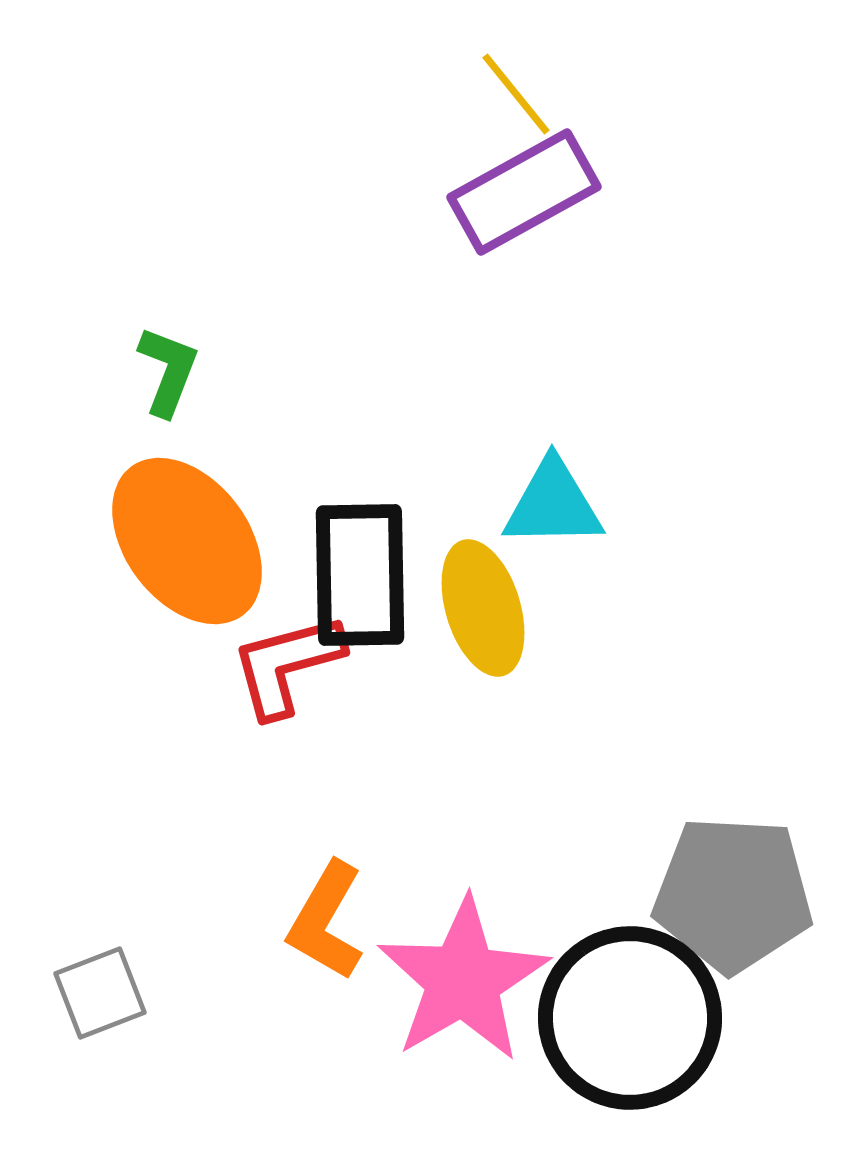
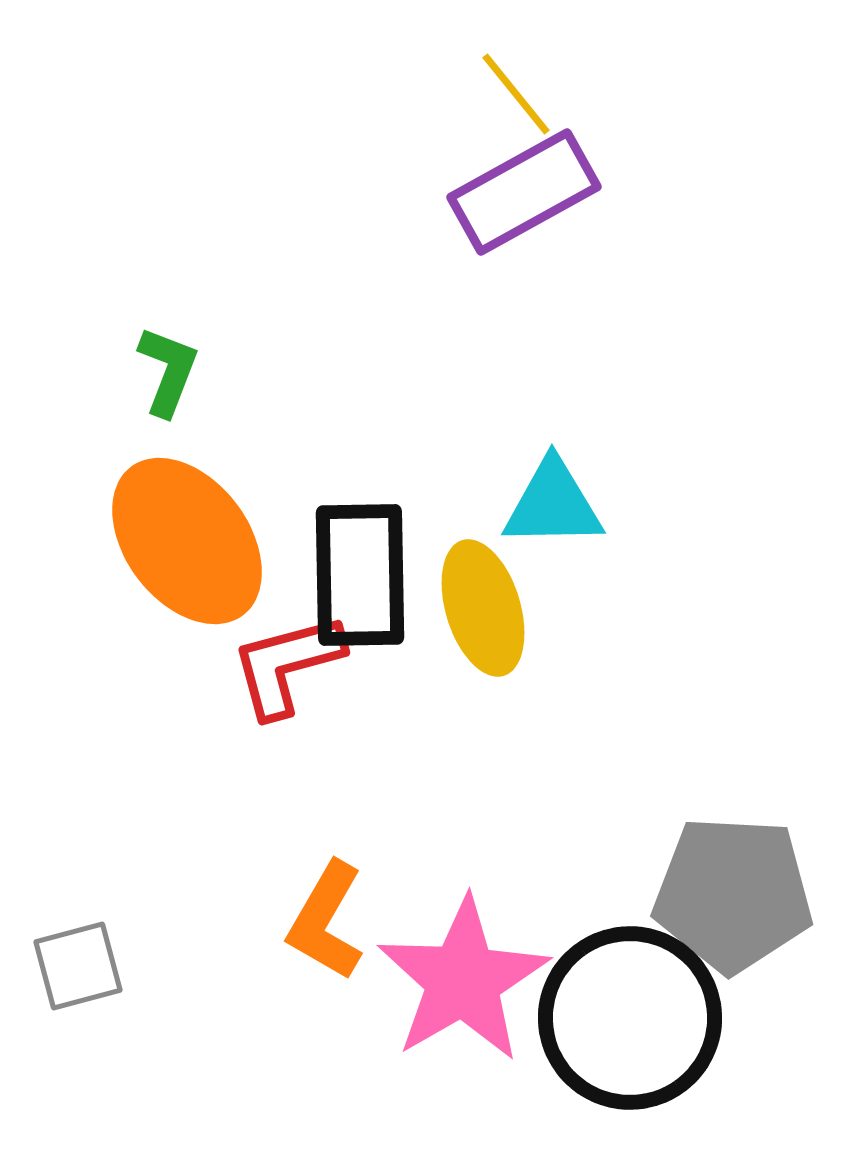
gray square: moved 22 px left, 27 px up; rotated 6 degrees clockwise
